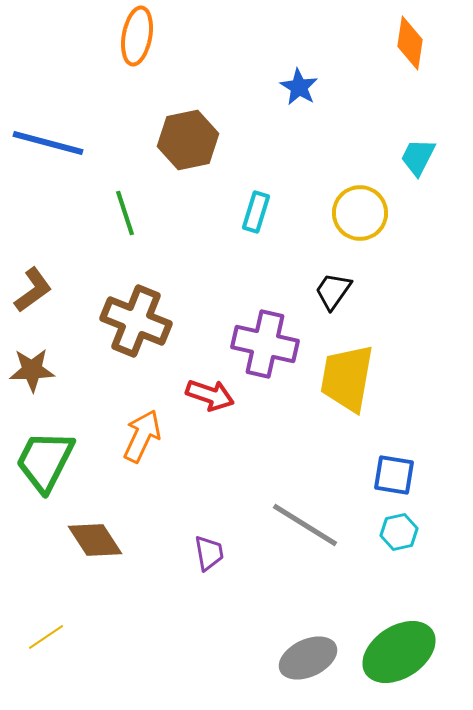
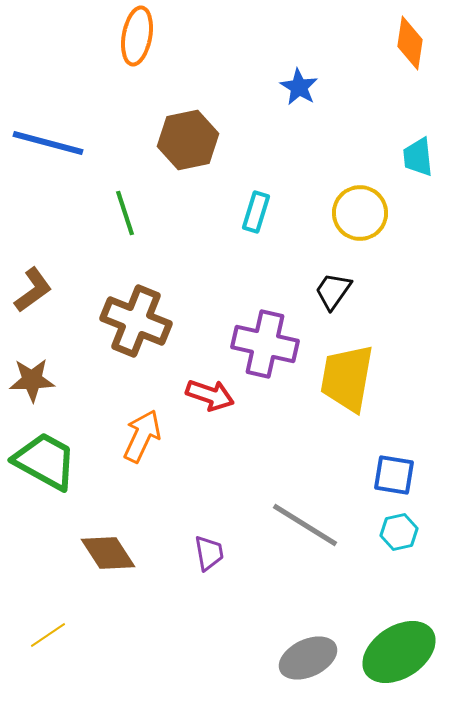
cyan trapezoid: rotated 33 degrees counterclockwise
brown star: moved 10 px down
green trapezoid: rotated 92 degrees clockwise
brown diamond: moved 13 px right, 13 px down
yellow line: moved 2 px right, 2 px up
